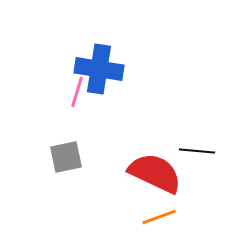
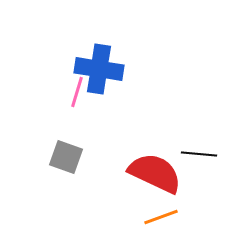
black line: moved 2 px right, 3 px down
gray square: rotated 32 degrees clockwise
orange line: moved 2 px right
